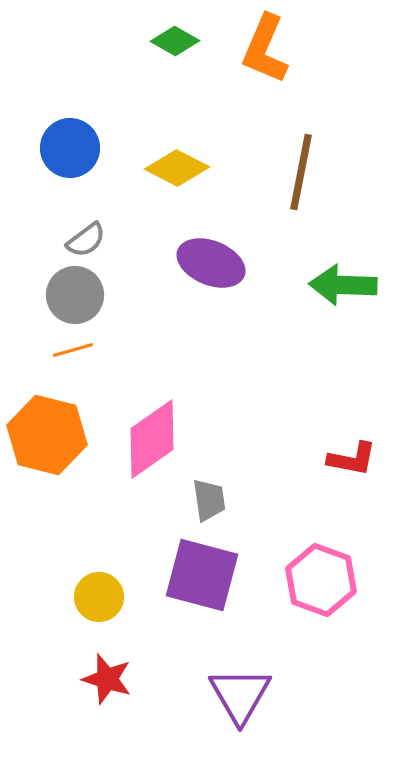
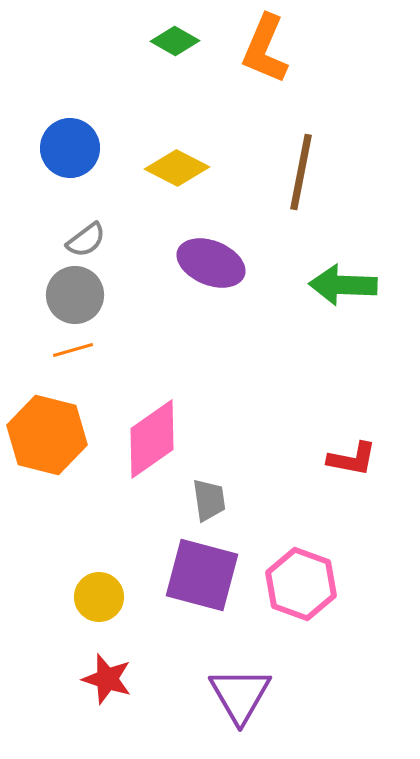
pink hexagon: moved 20 px left, 4 px down
